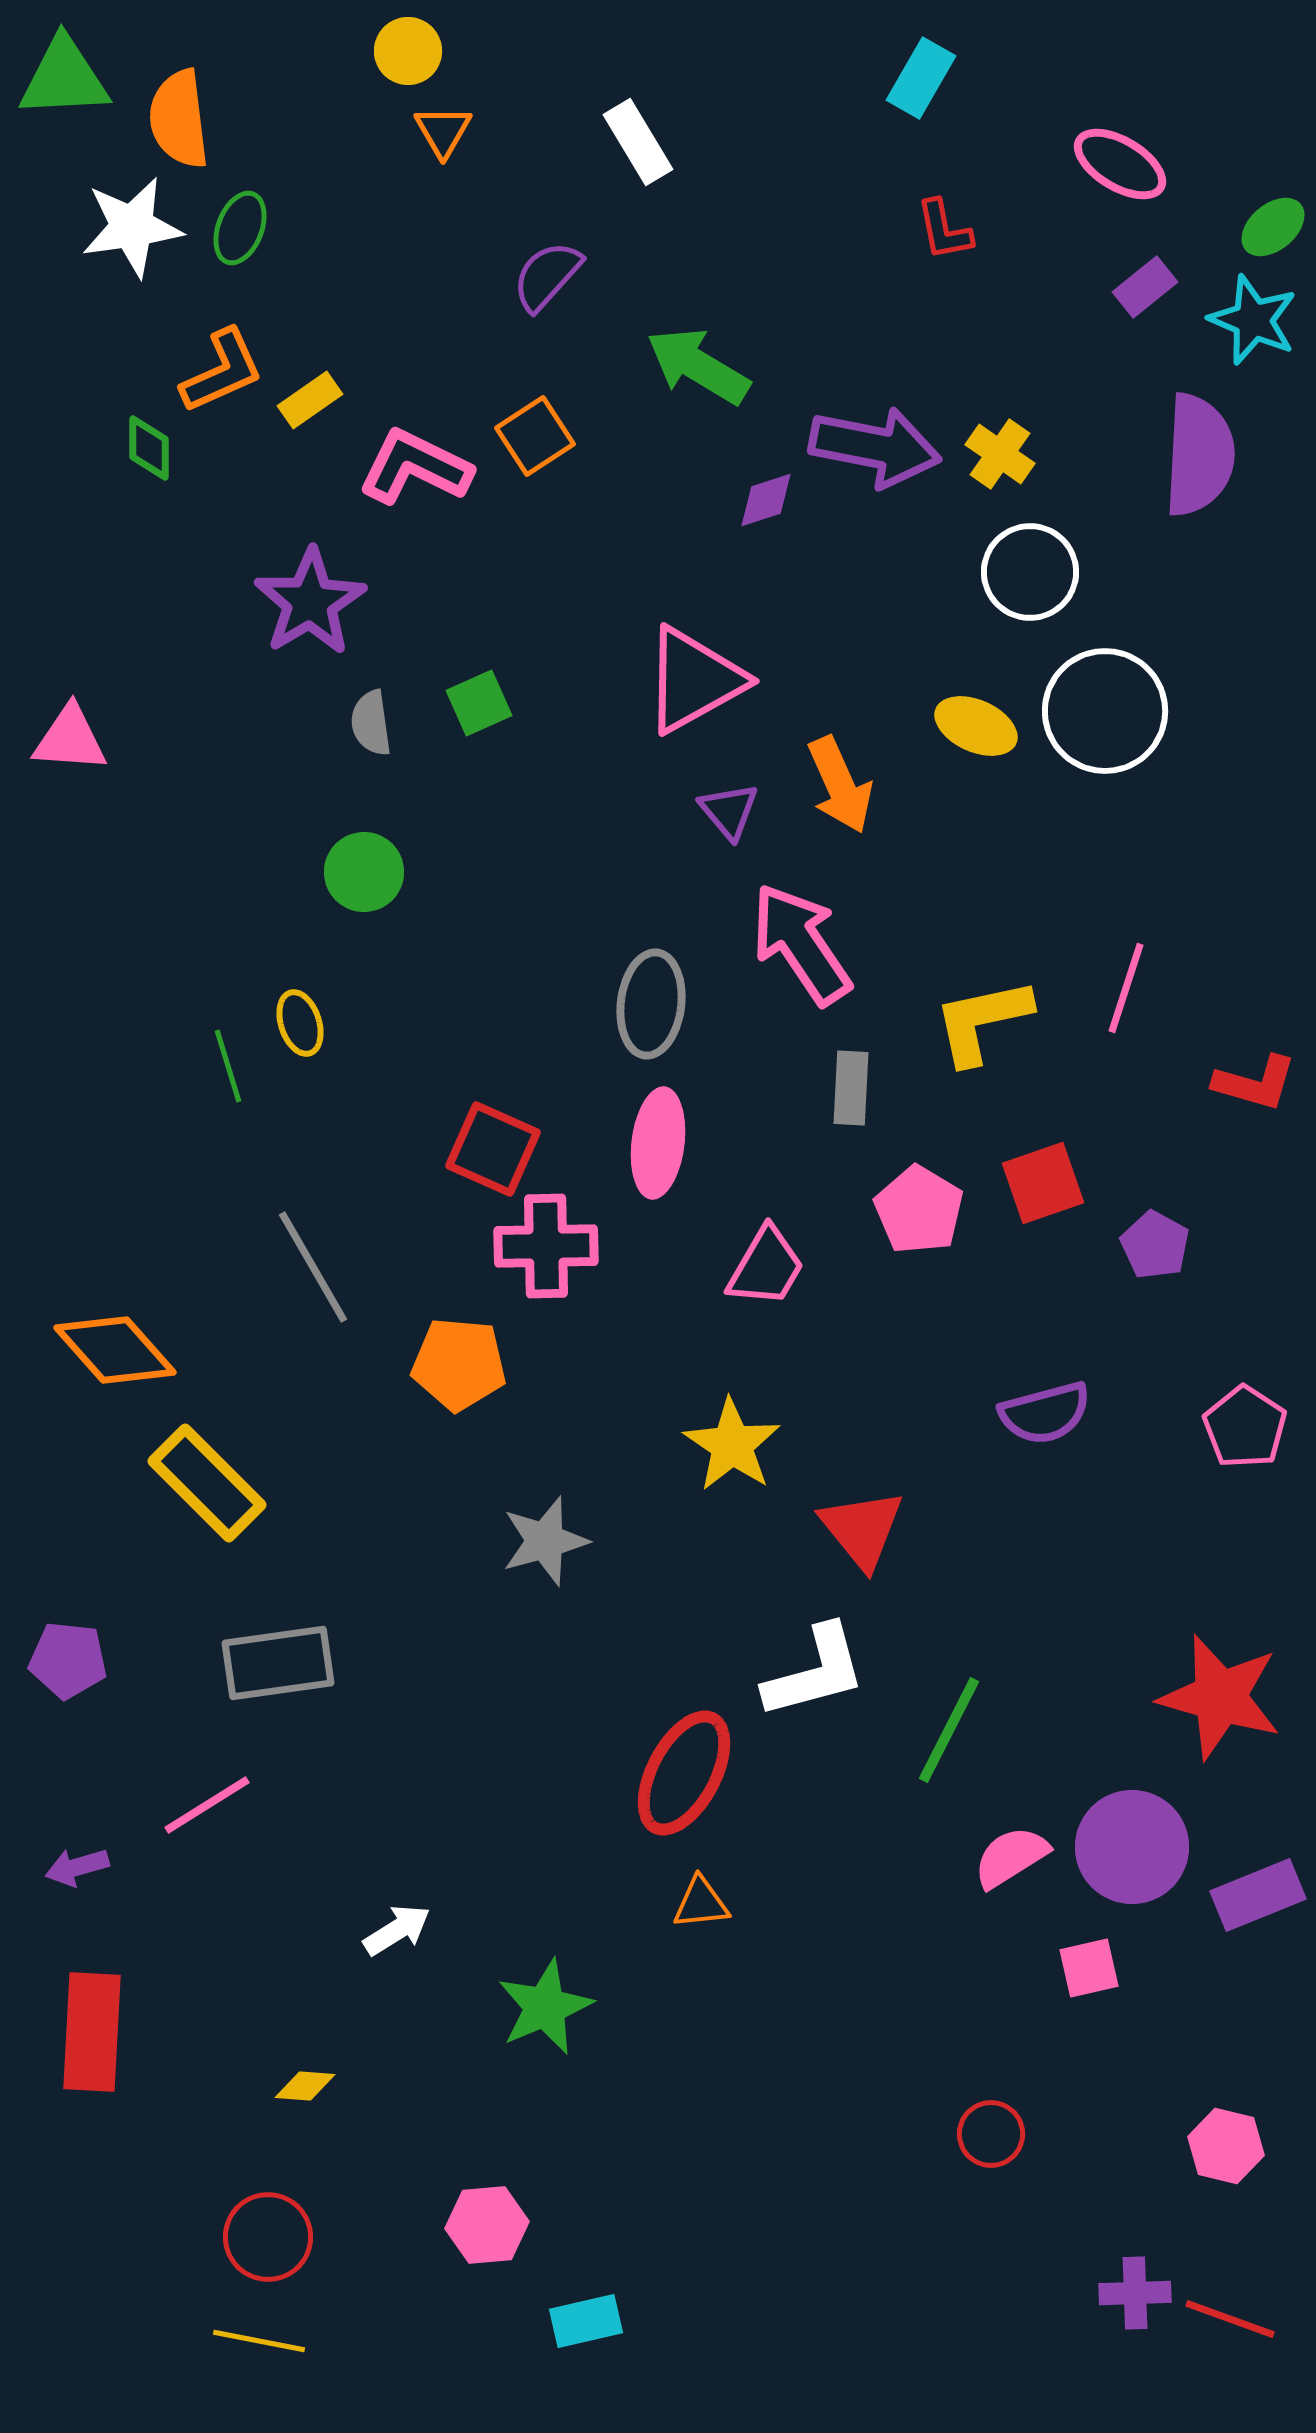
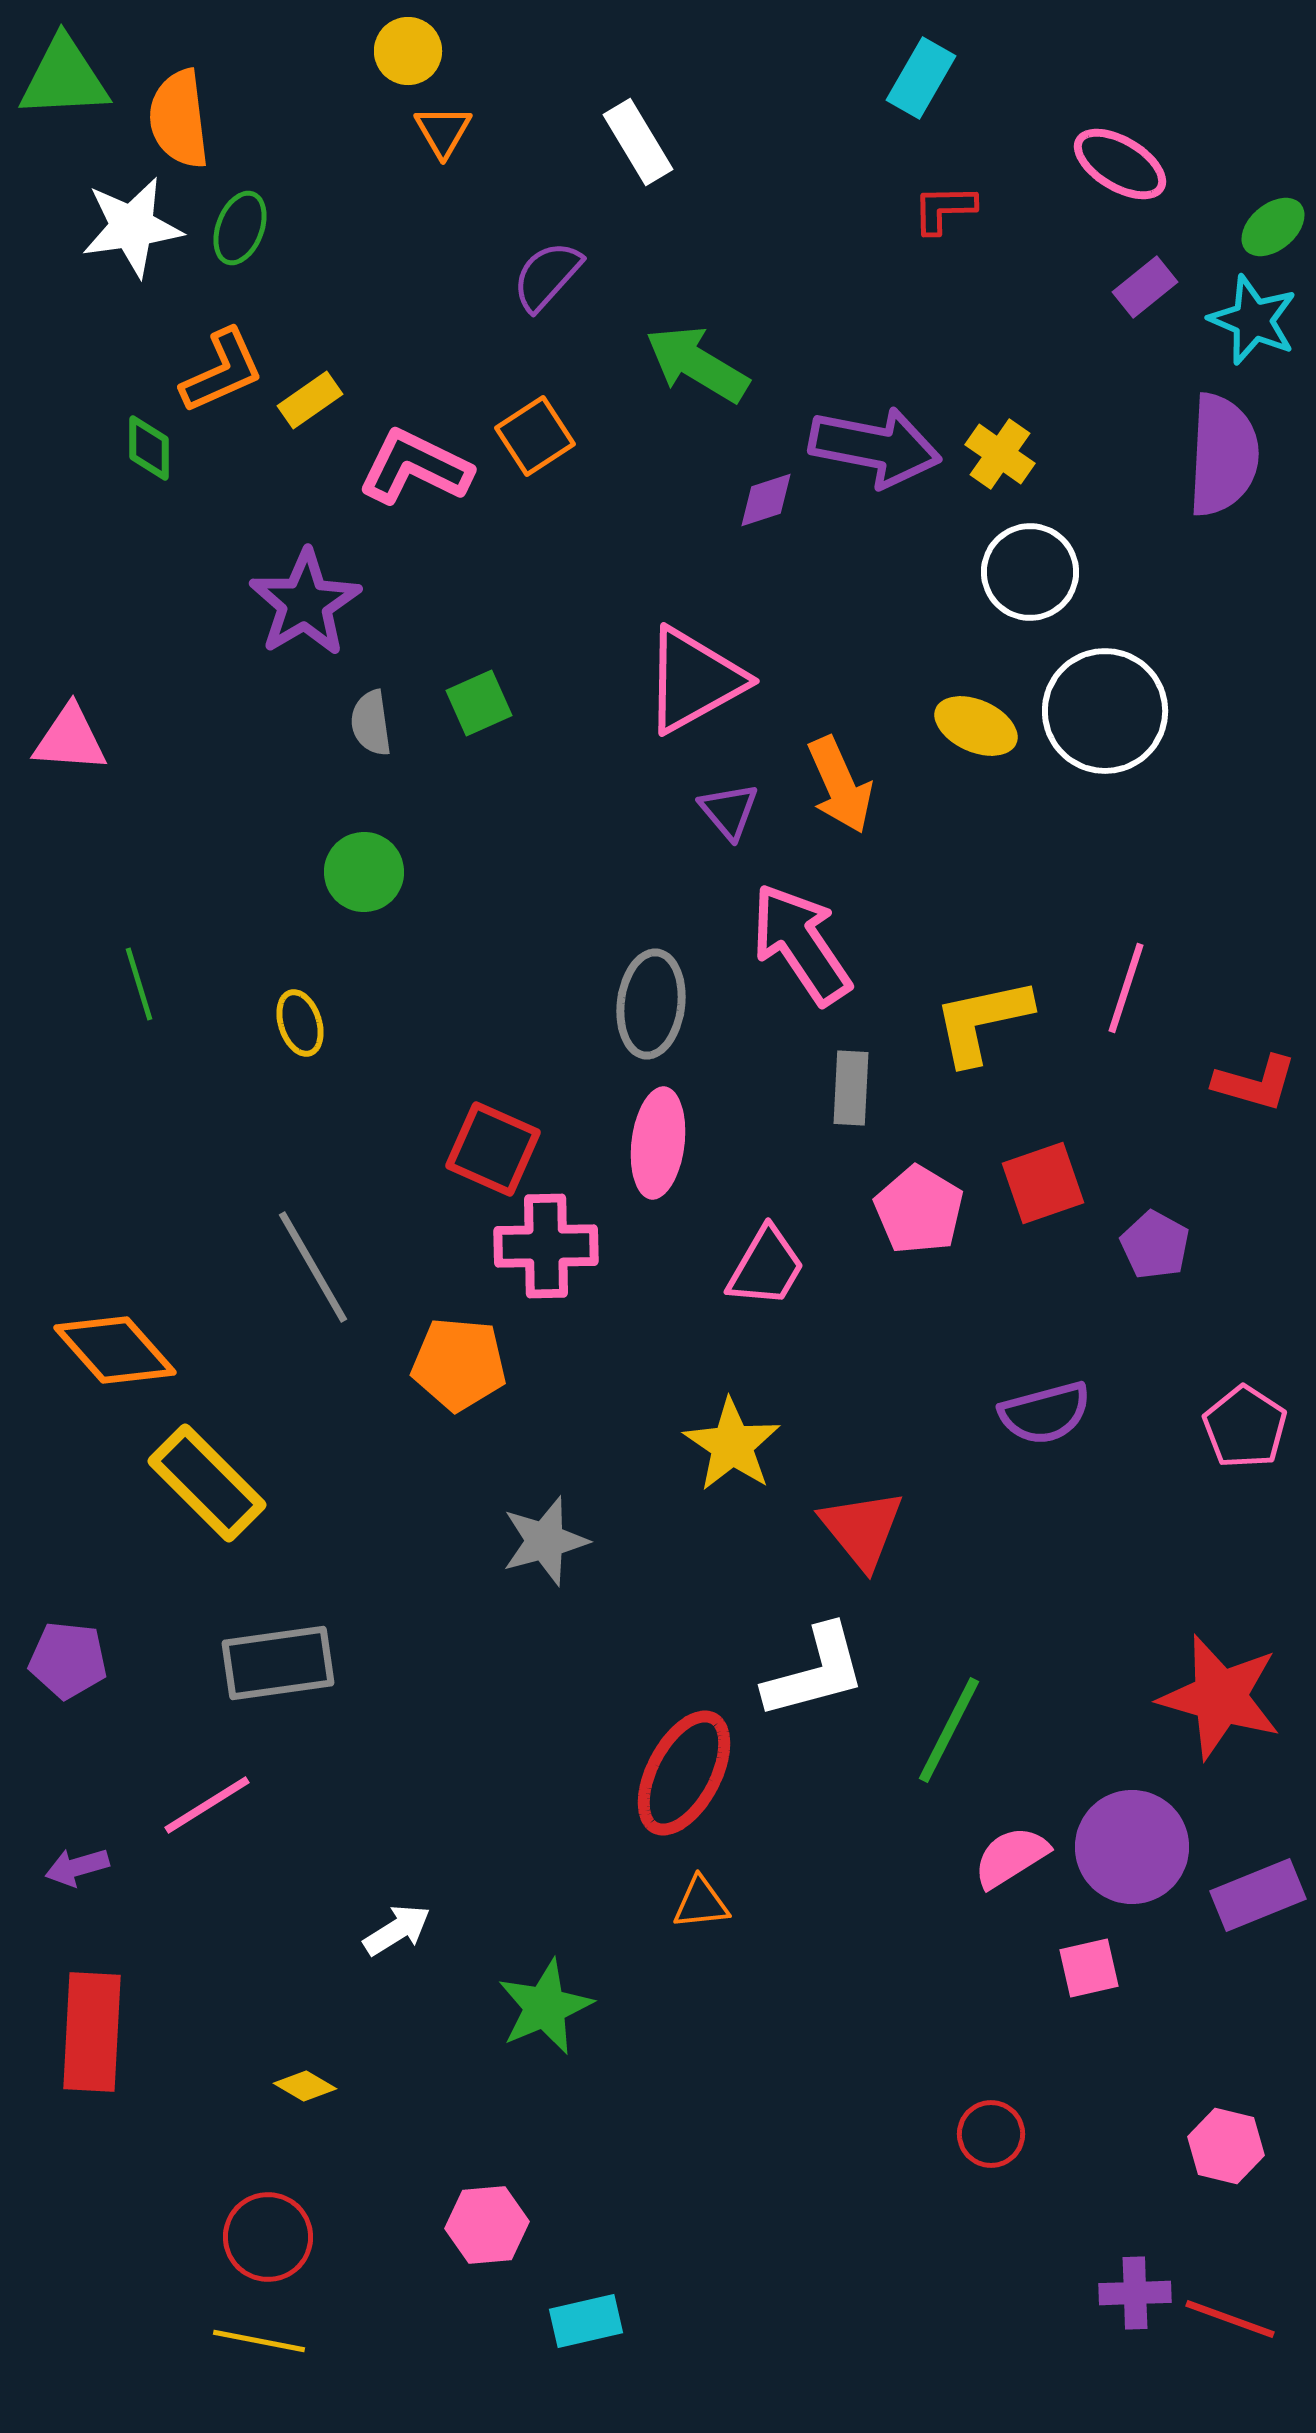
red L-shape at (944, 230): moved 21 px up; rotated 100 degrees clockwise
green arrow at (698, 366): moved 1 px left, 2 px up
purple semicircle at (1199, 455): moved 24 px right
purple star at (310, 602): moved 5 px left, 1 px down
green line at (228, 1066): moved 89 px left, 82 px up
yellow diamond at (305, 2086): rotated 26 degrees clockwise
